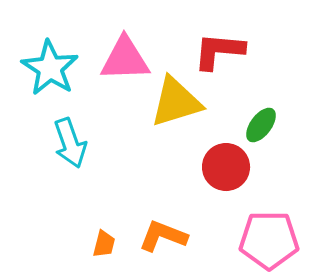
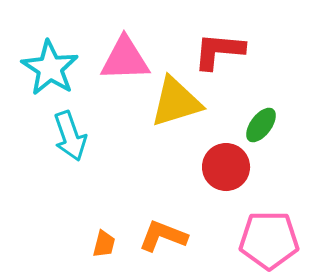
cyan arrow: moved 7 px up
